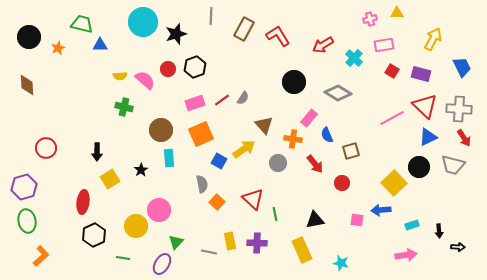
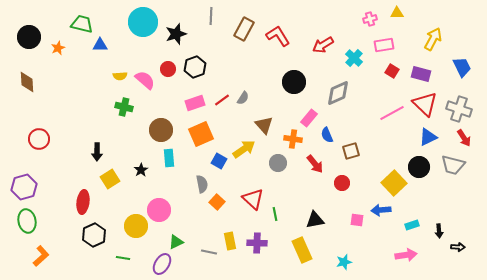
brown diamond at (27, 85): moved 3 px up
gray diamond at (338, 93): rotated 56 degrees counterclockwise
red triangle at (425, 106): moved 2 px up
gray cross at (459, 109): rotated 15 degrees clockwise
pink line at (392, 118): moved 5 px up
red circle at (46, 148): moved 7 px left, 9 px up
green triangle at (176, 242): rotated 21 degrees clockwise
cyan star at (341, 263): moved 3 px right, 1 px up; rotated 28 degrees counterclockwise
